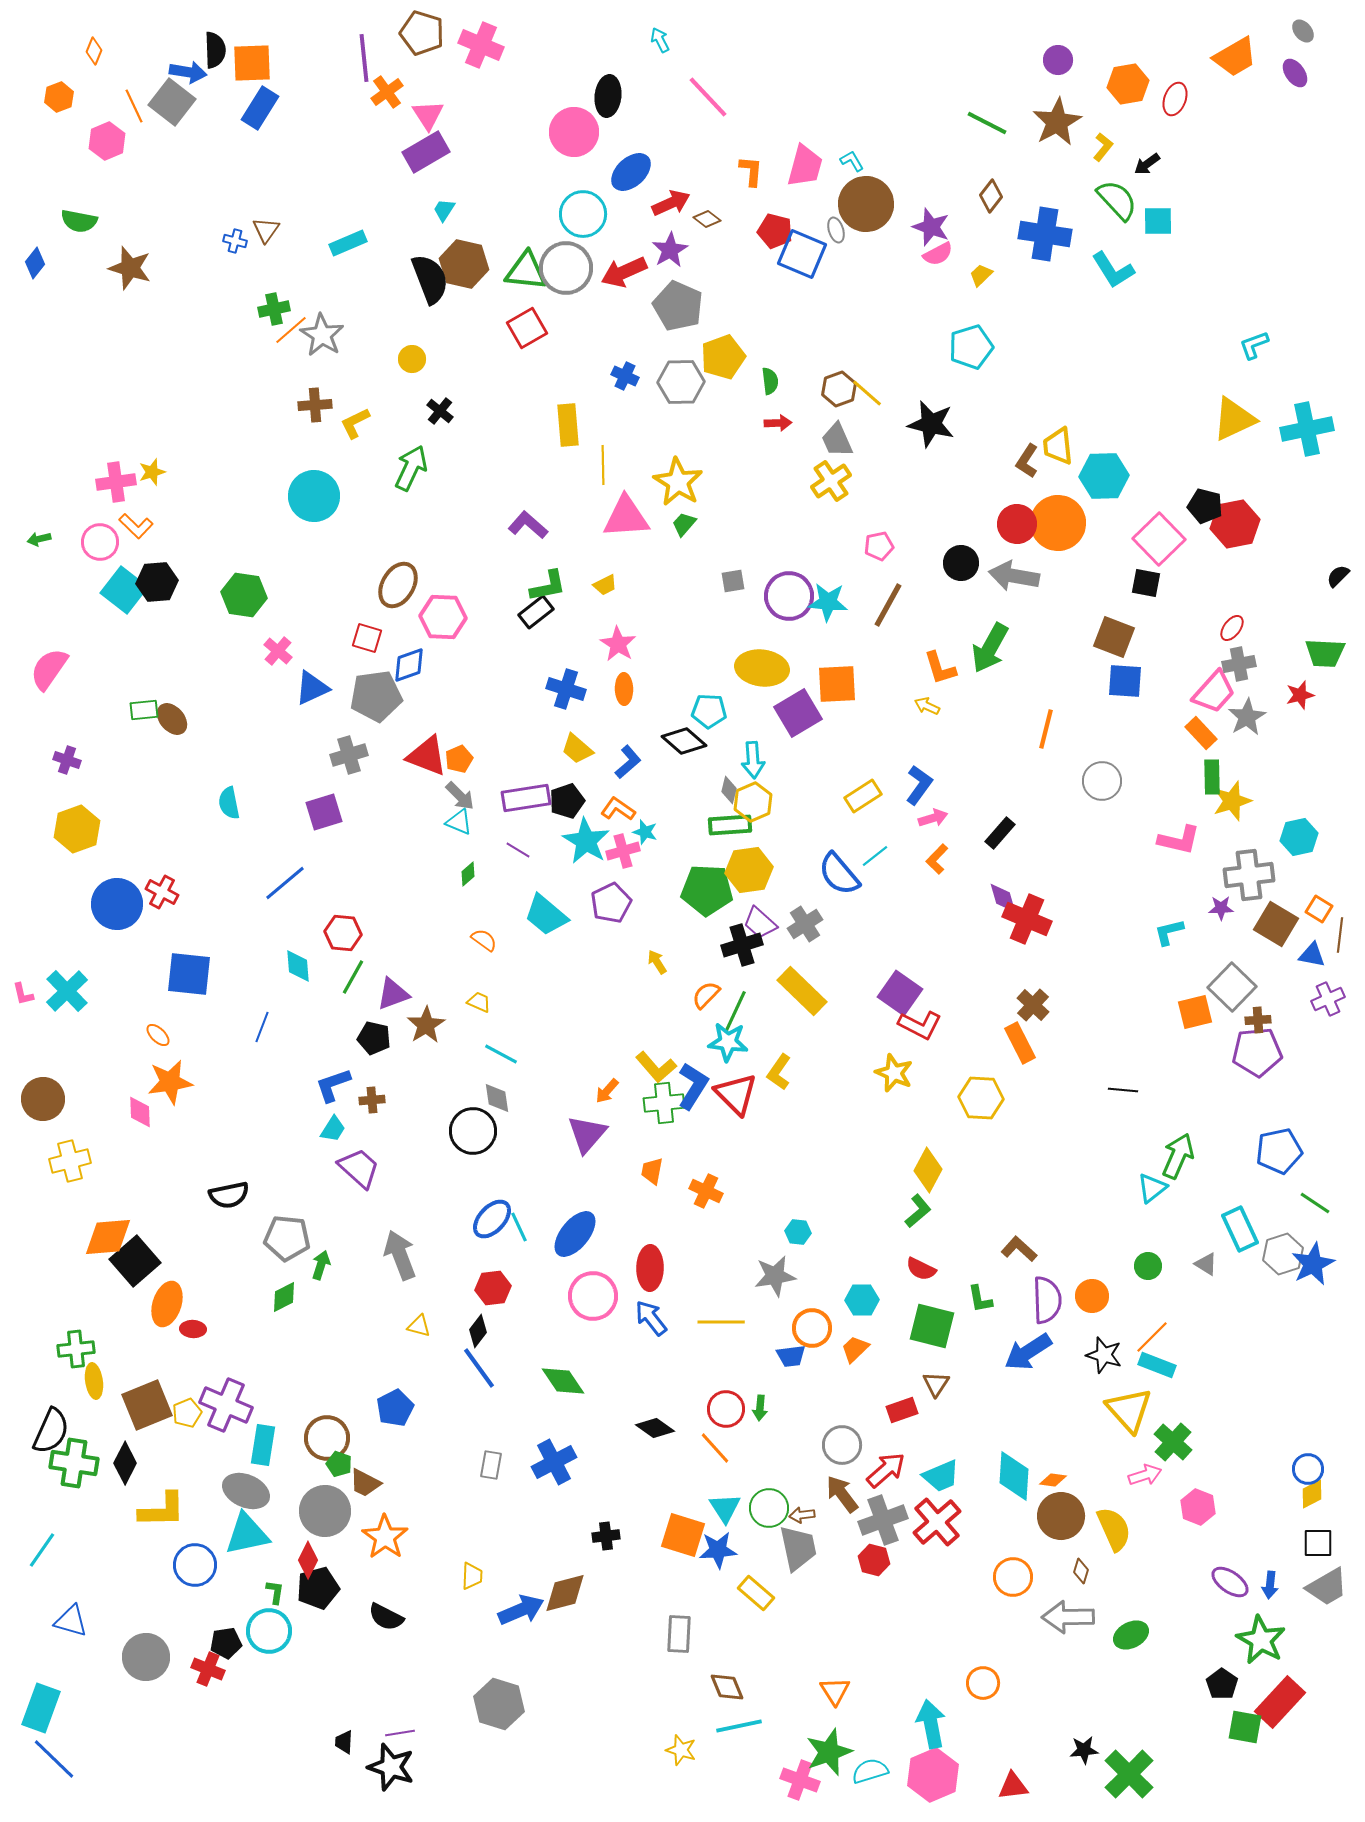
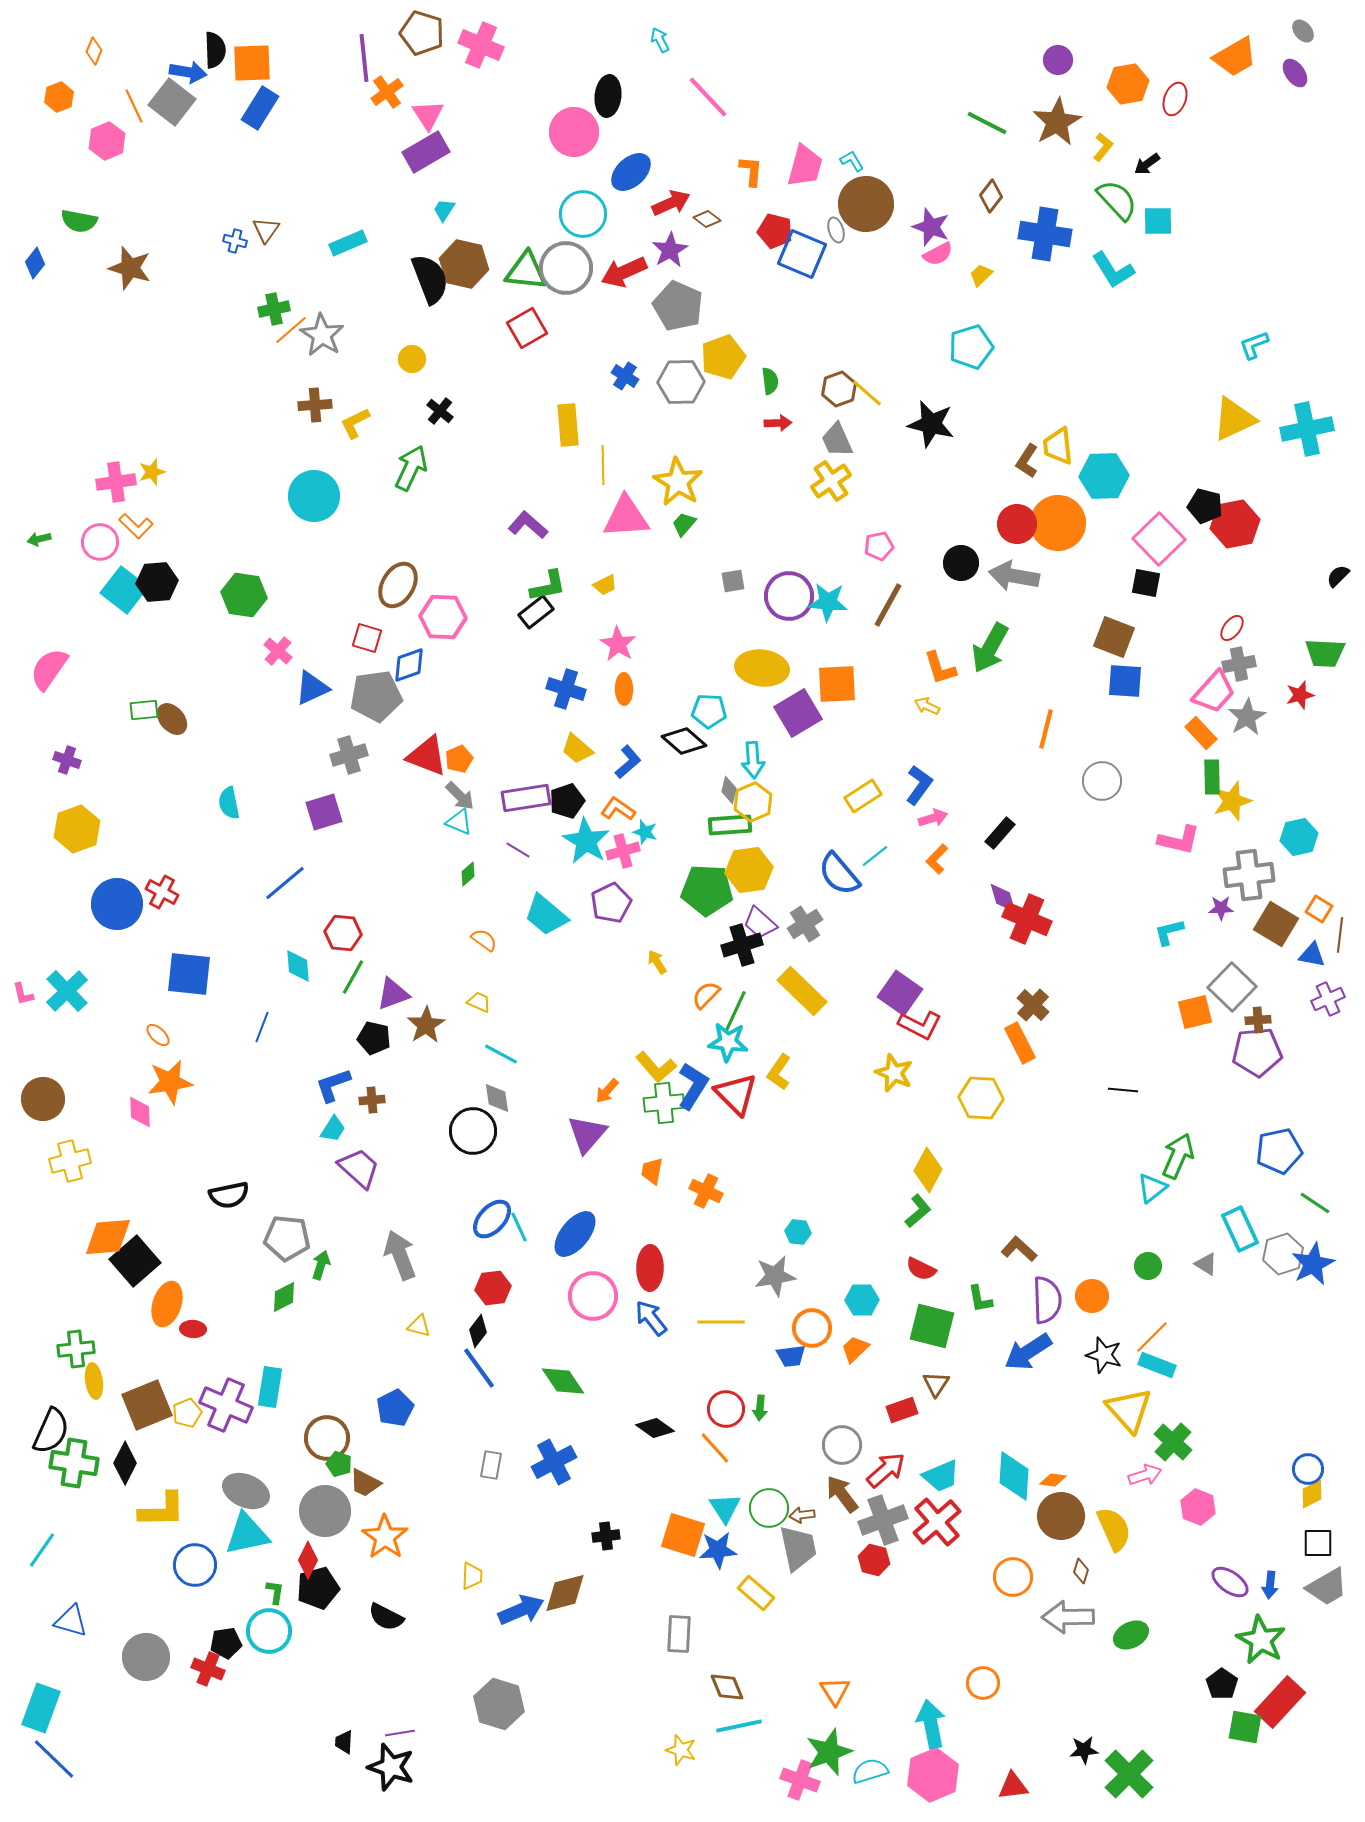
blue cross at (625, 376): rotated 8 degrees clockwise
cyan rectangle at (263, 1445): moved 7 px right, 58 px up
